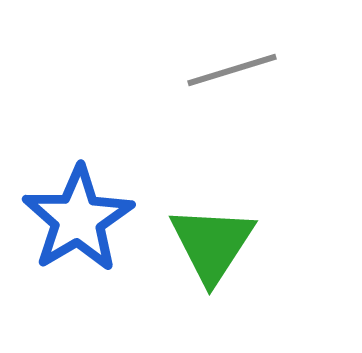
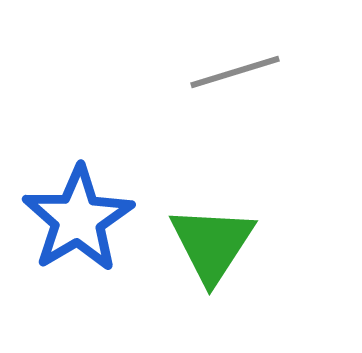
gray line: moved 3 px right, 2 px down
